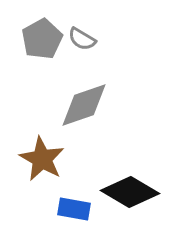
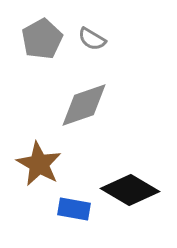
gray semicircle: moved 10 px right
brown star: moved 3 px left, 5 px down
black diamond: moved 2 px up
